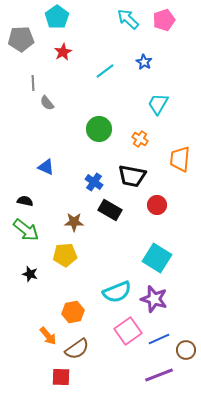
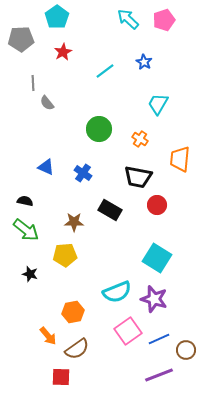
black trapezoid: moved 6 px right, 1 px down
blue cross: moved 11 px left, 9 px up
